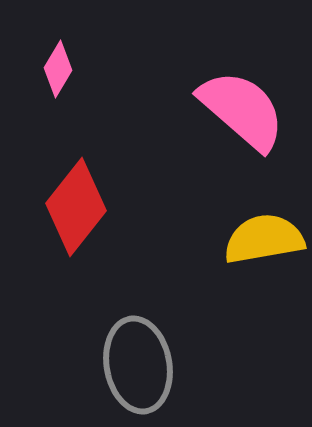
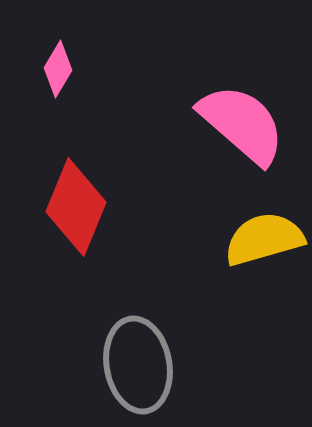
pink semicircle: moved 14 px down
red diamond: rotated 16 degrees counterclockwise
yellow semicircle: rotated 6 degrees counterclockwise
